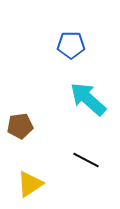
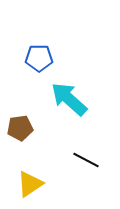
blue pentagon: moved 32 px left, 13 px down
cyan arrow: moved 19 px left
brown pentagon: moved 2 px down
